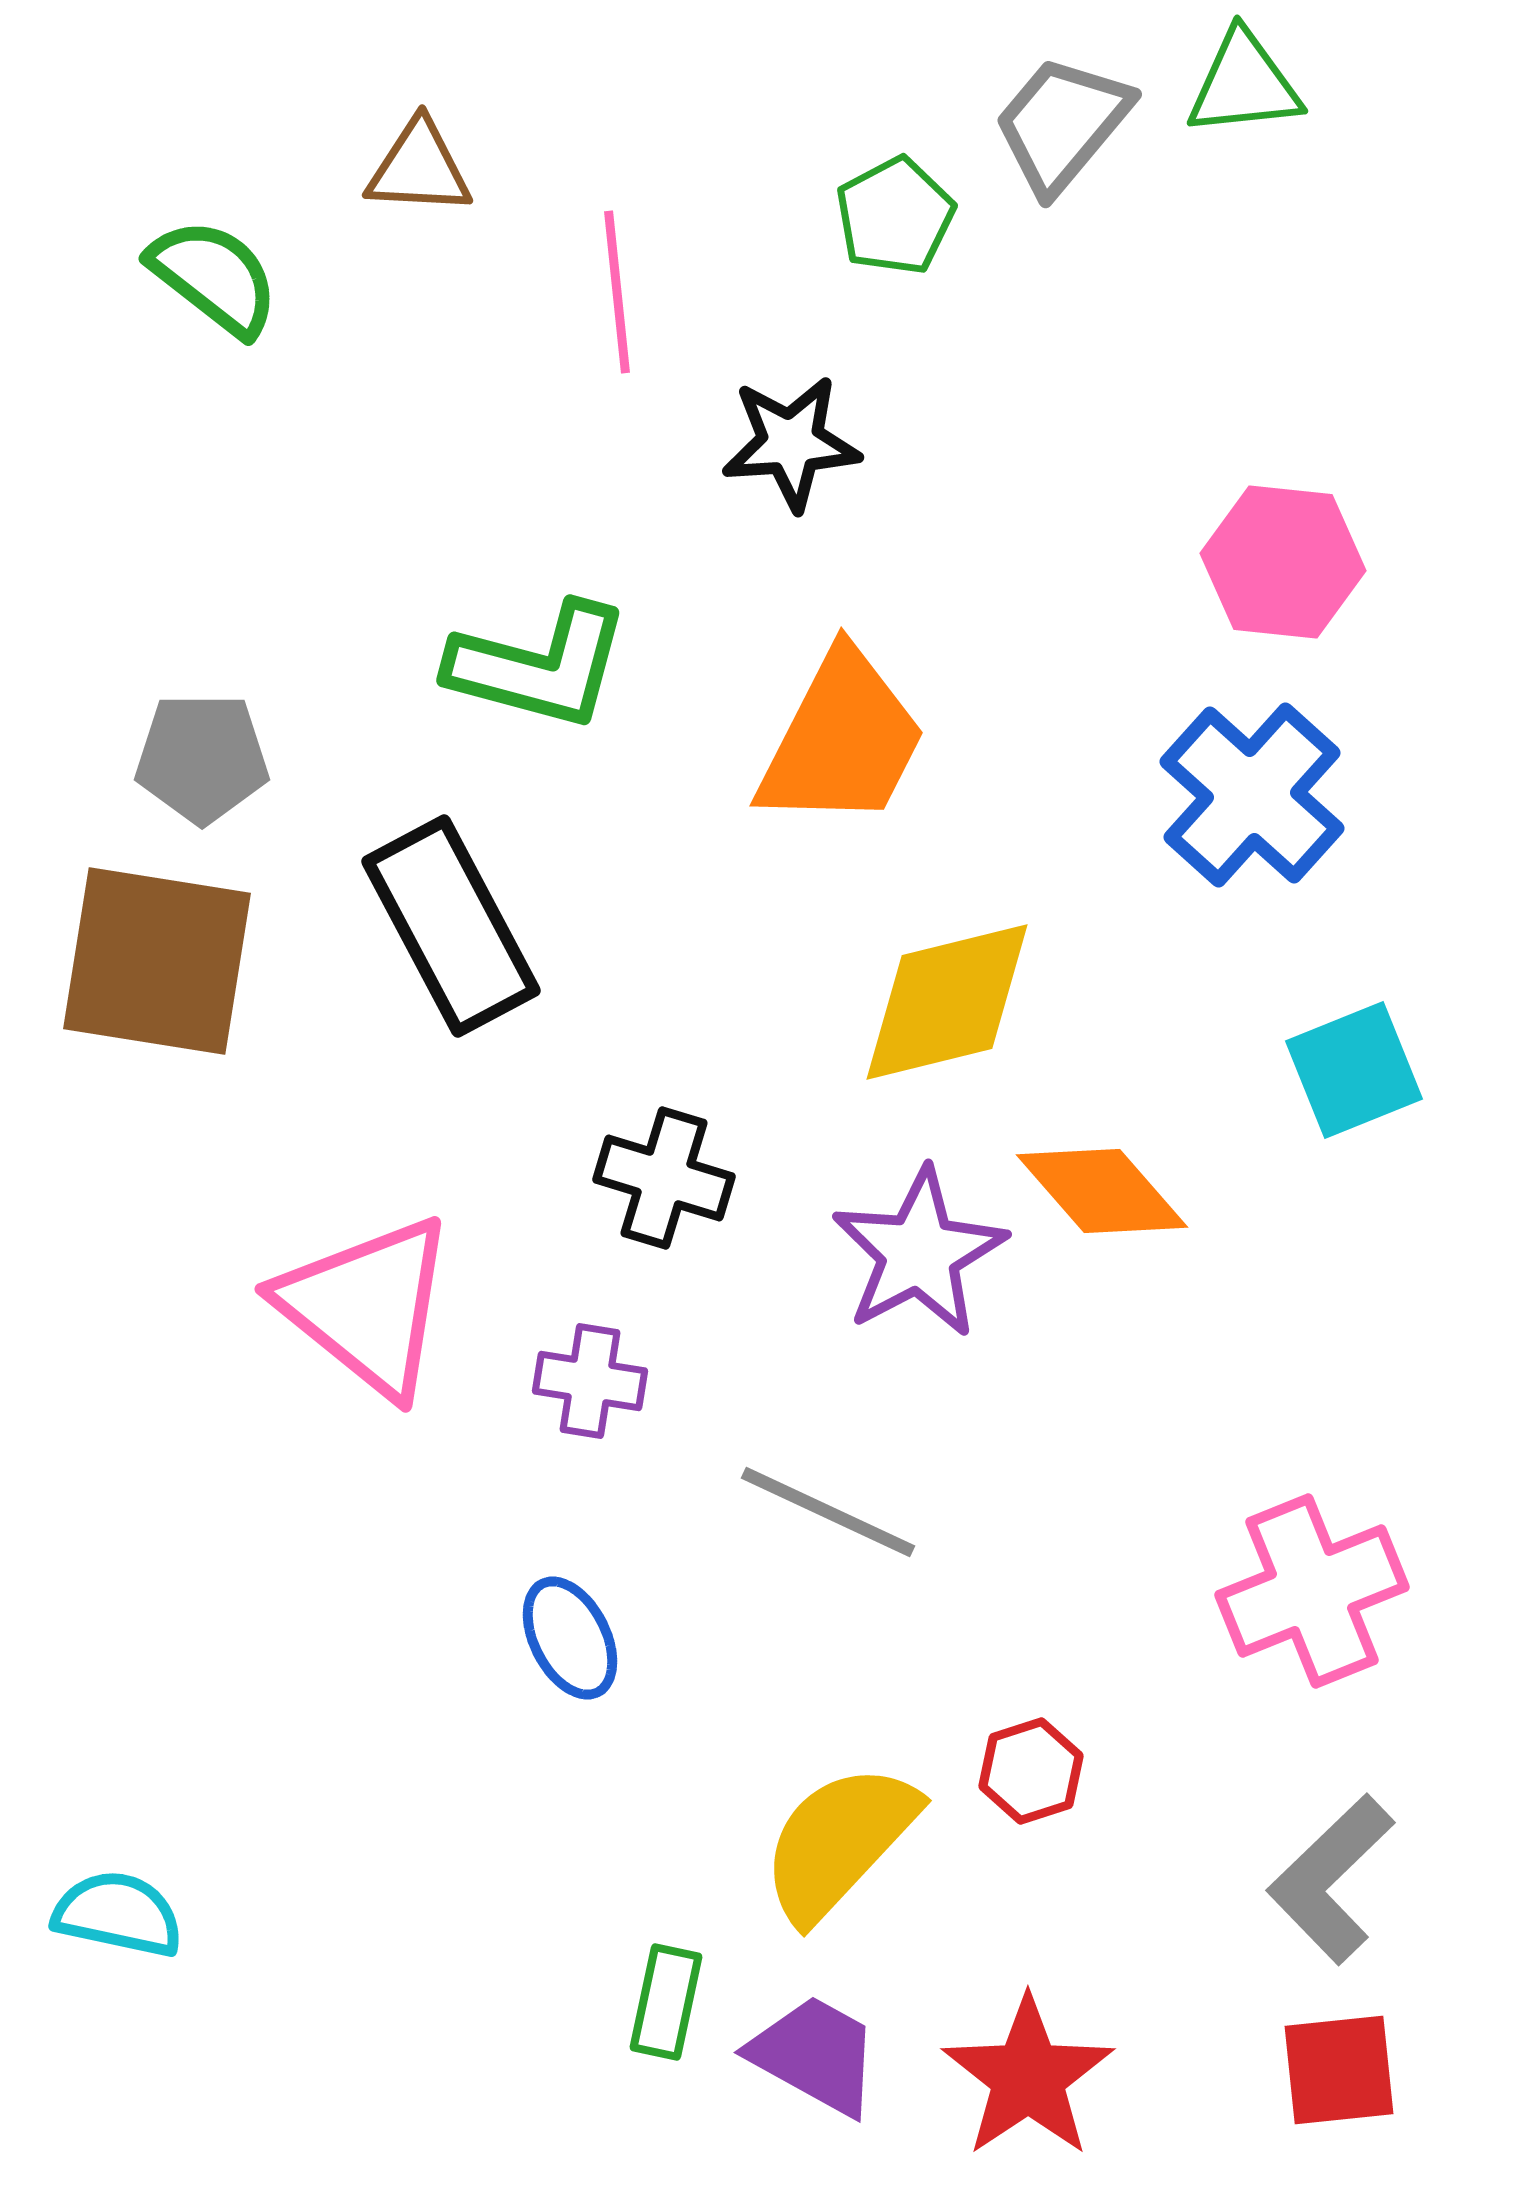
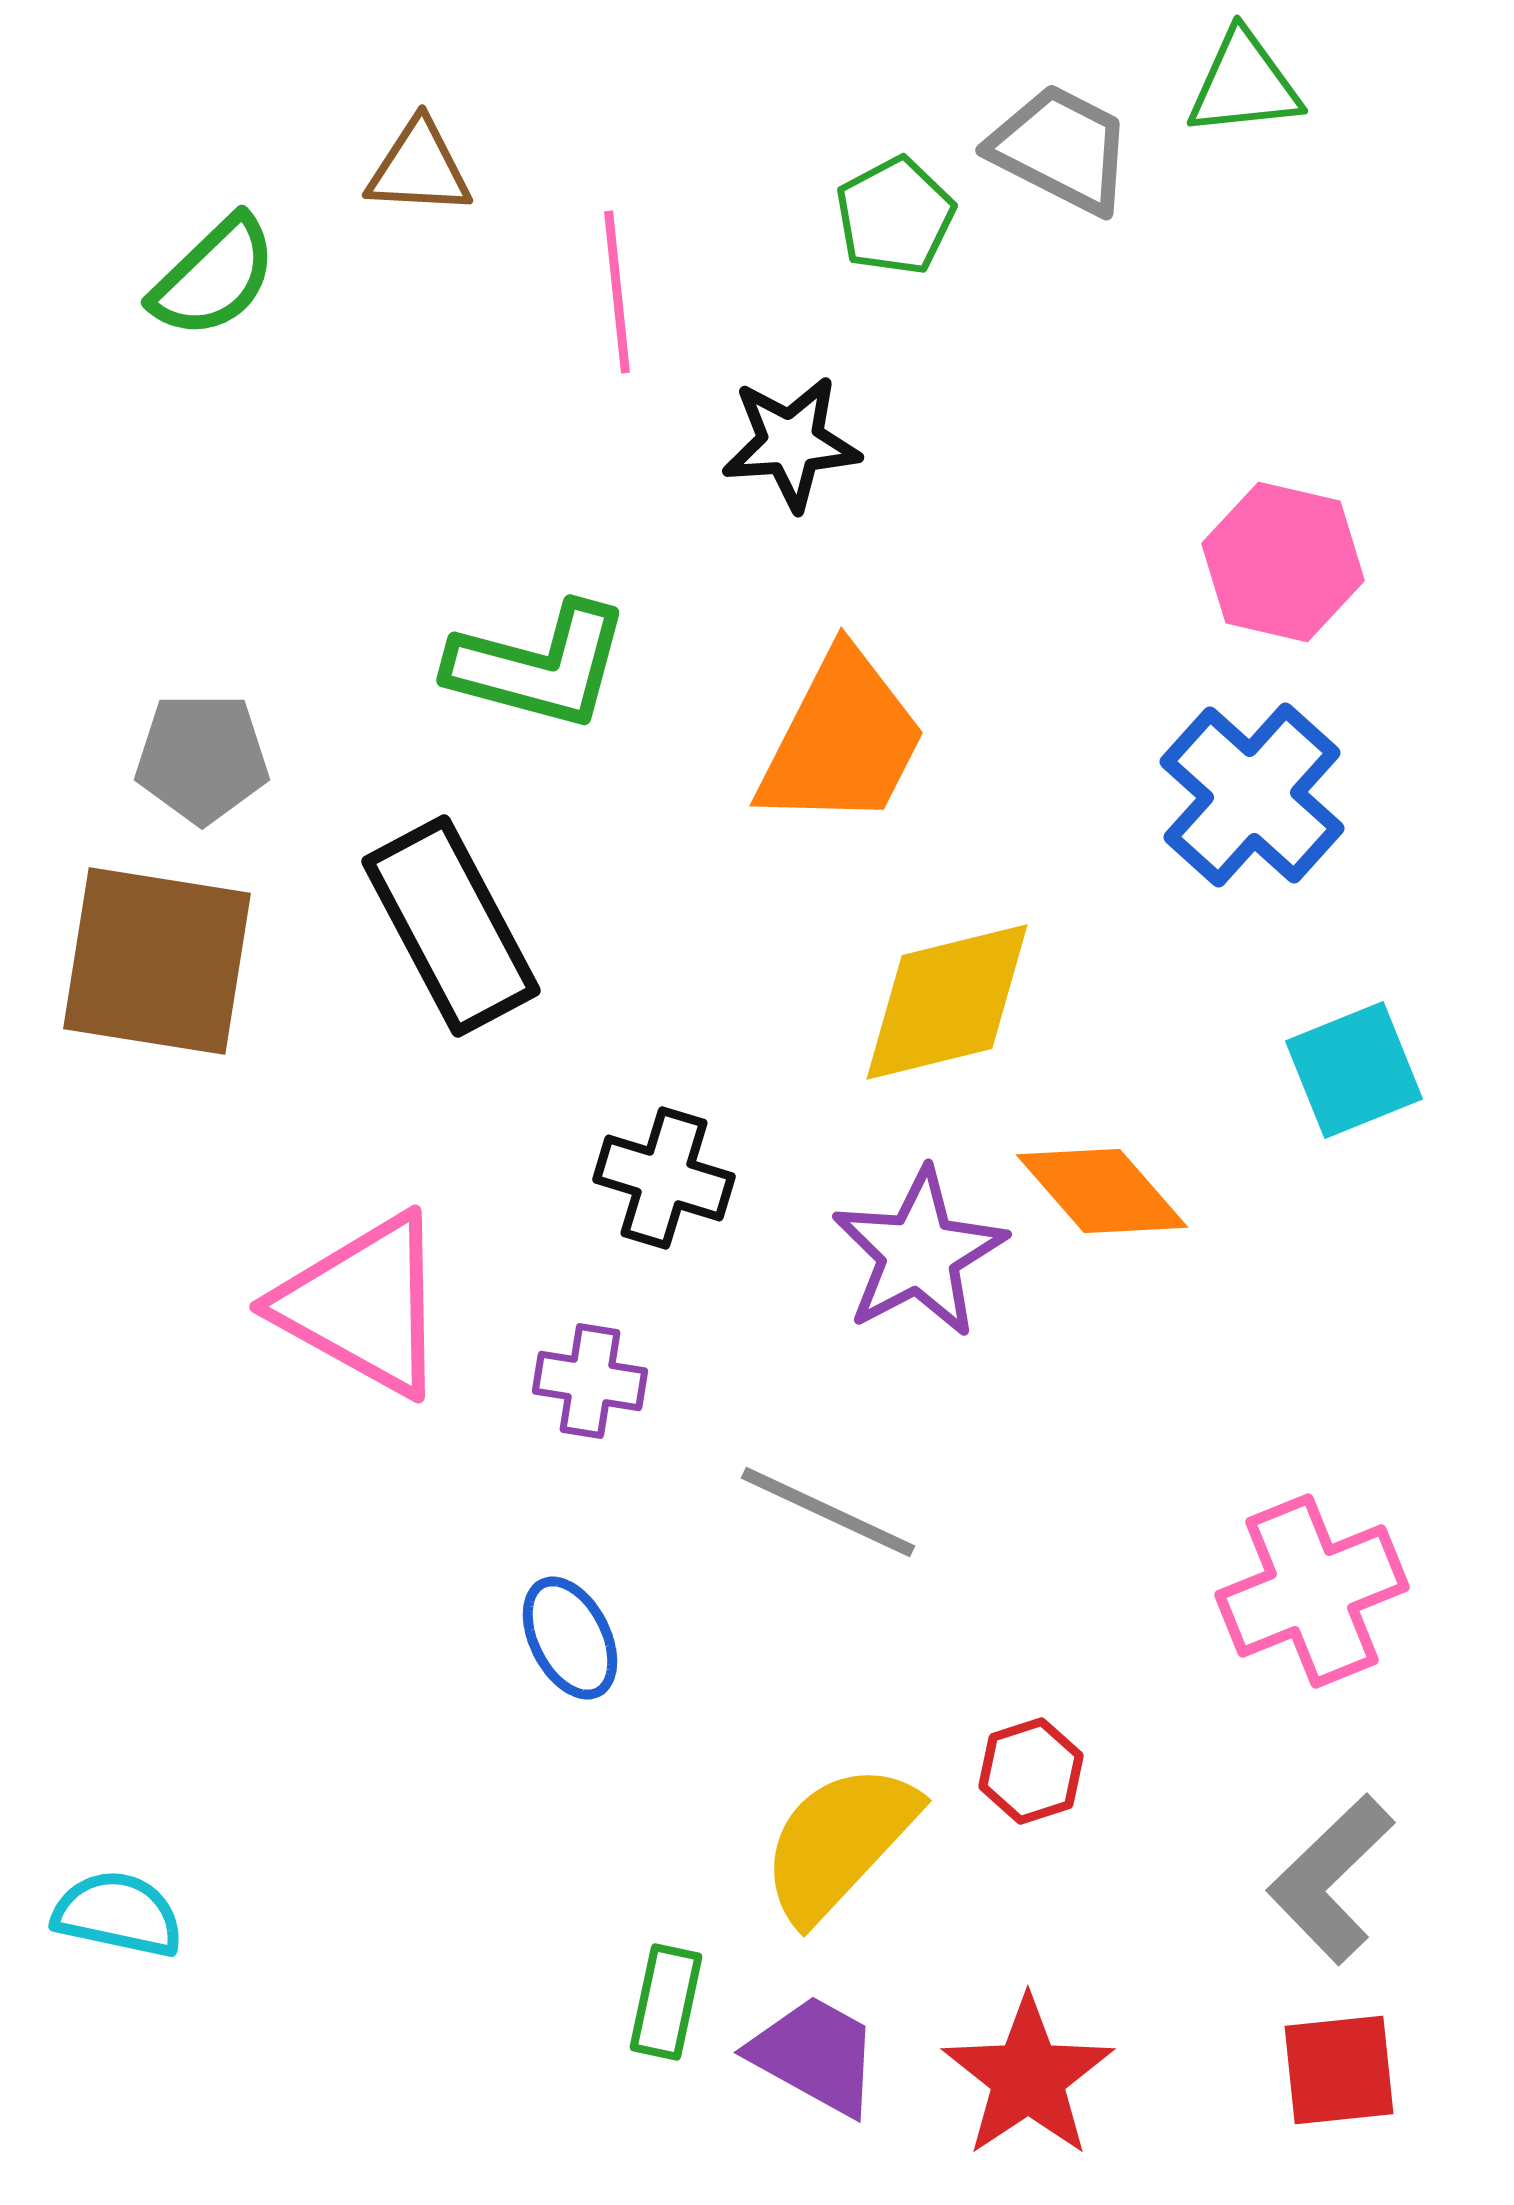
gray trapezoid: moved 1 px left, 25 px down; rotated 77 degrees clockwise
green semicircle: rotated 98 degrees clockwise
pink hexagon: rotated 7 degrees clockwise
pink triangle: moved 4 px left, 1 px up; rotated 10 degrees counterclockwise
